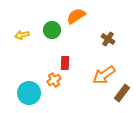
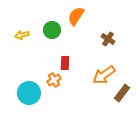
orange semicircle: rotated 24 degrees counterclockwise
